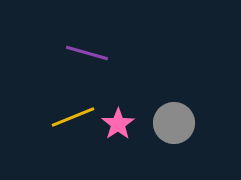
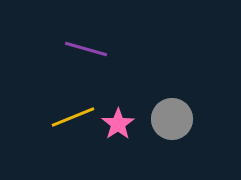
purple line: moved 1 px left, 4 px up
gray circle: moved 2 px left, 4 px up
